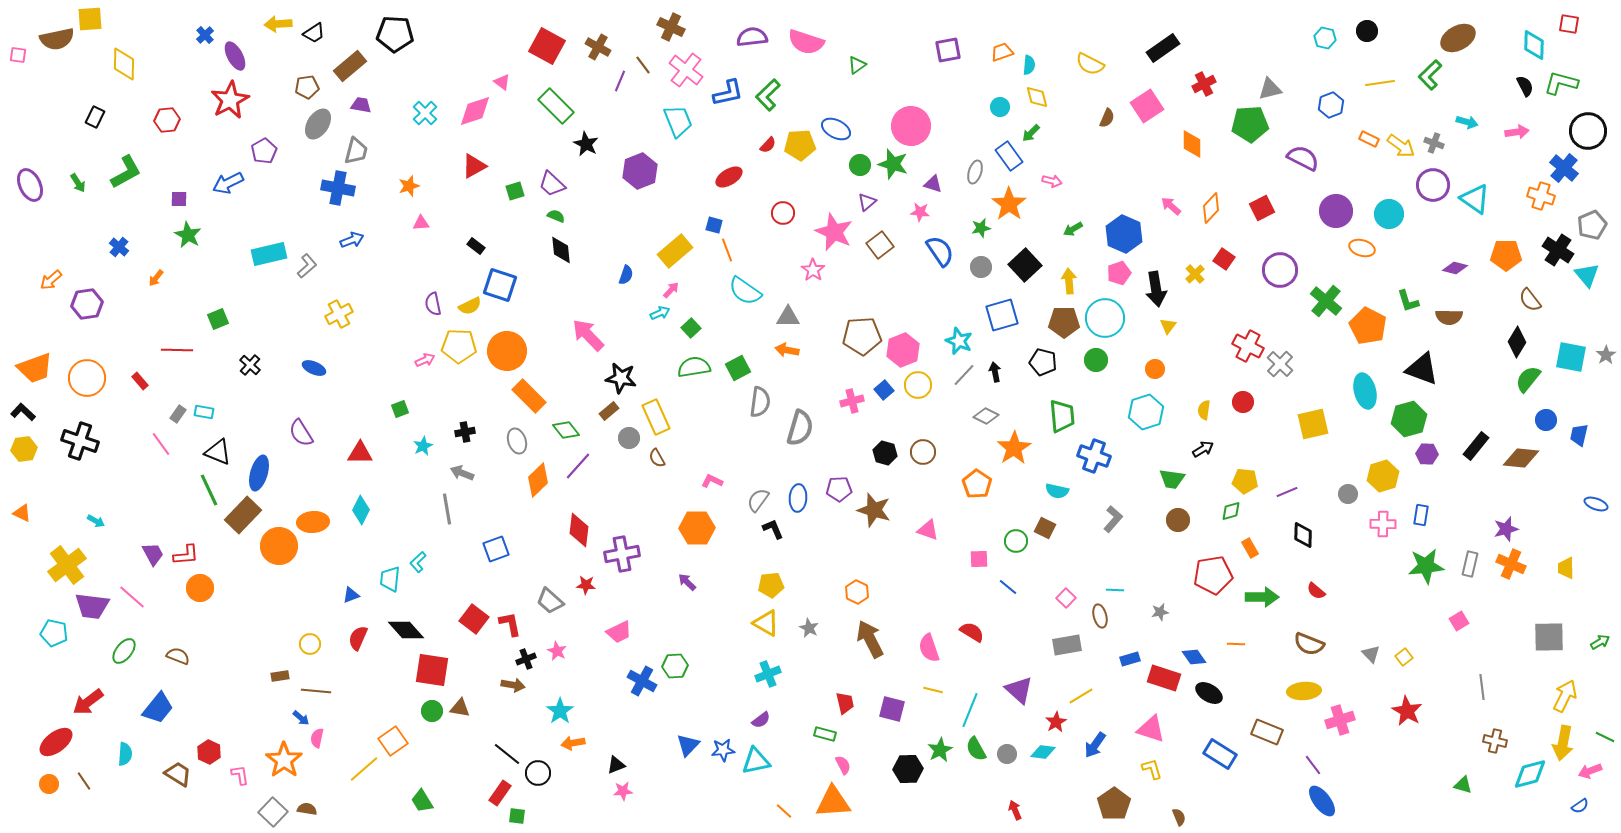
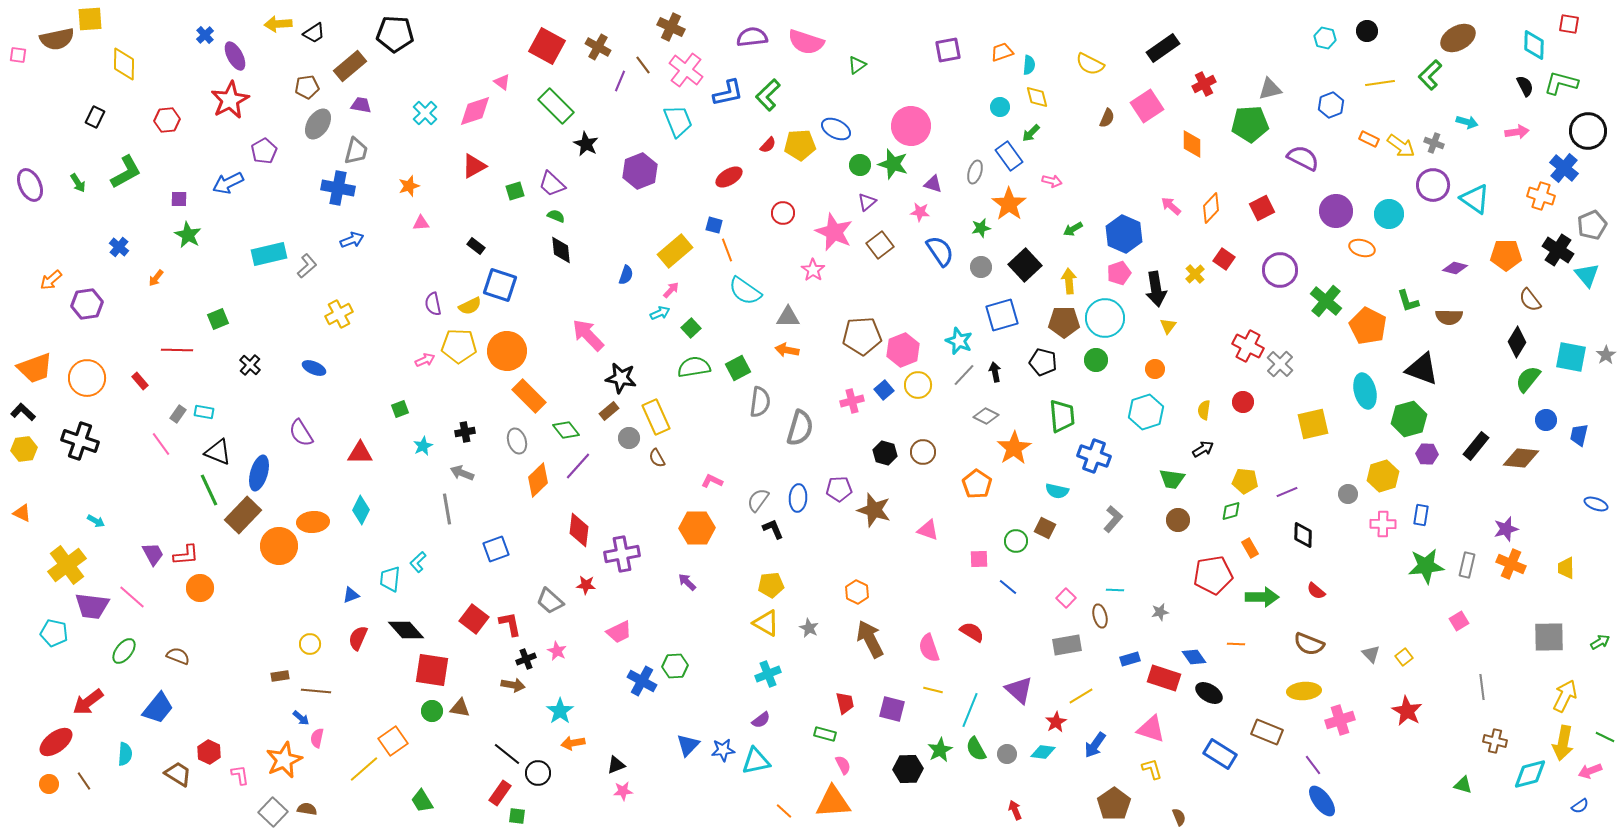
gray rectangle at (1470, 564): moved 3 px left, 1 px down
orange star at (284, 760): rotated 12 degrees clockwise
